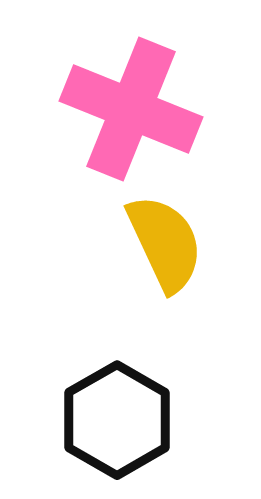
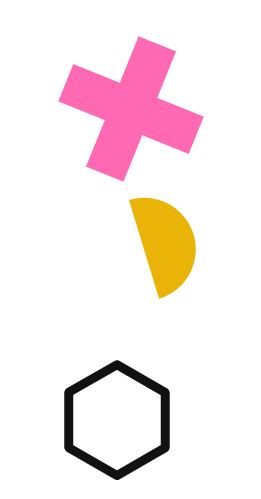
yellow semicircle: rotated 8 degrees clockwise
